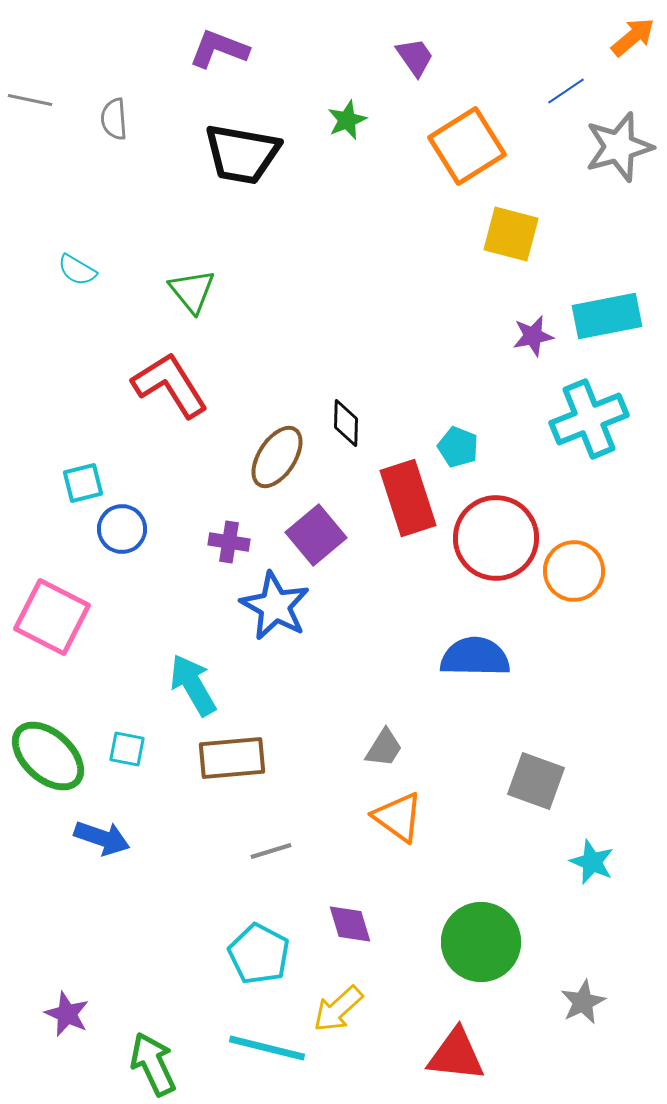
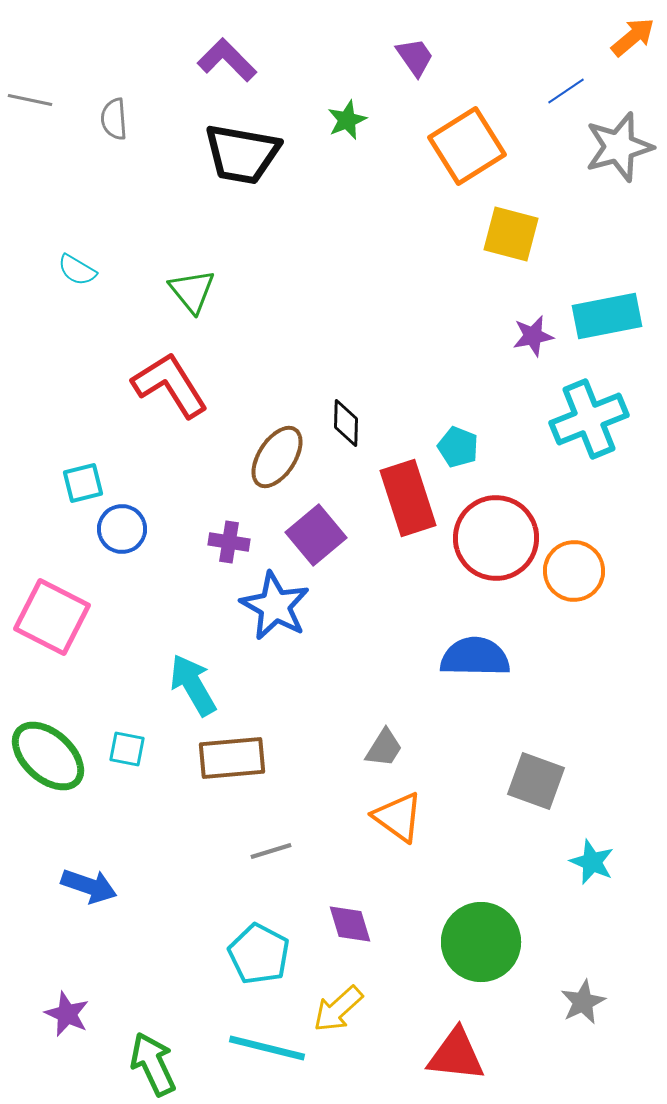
purple L-shape at (219, 49): moved 8 px right, 11 px down; rotated 24 degrees clockwise
blue arrow at (102, 838): moved 13 px left, 48 px down
